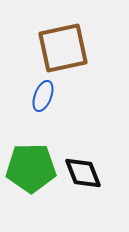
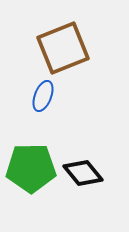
brown square: rotated 10 degrees counterclockwise
black diamond: rotated 18 degrees counterclockwise
